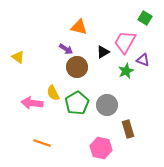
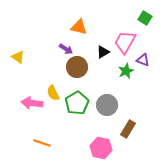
brown rectangle: rotated 48 degrees clockwise
